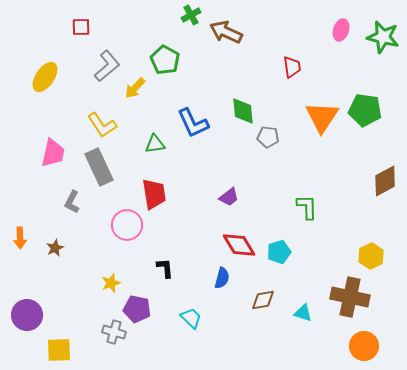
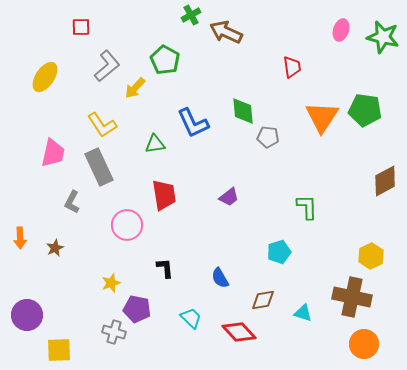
red trapezoid at (154, 194): moved 10 px right, 1 px down
red diamond at (239, 245): moved 87 px down; rotated 12 degrees counterclockwise
blue semicircle at (222, 278): moved 2 px left; rotated 135 degrees clockwise
brown cross at (350, 297): moved 2 px right
orange circle at (364, 346): moved 2 px up
